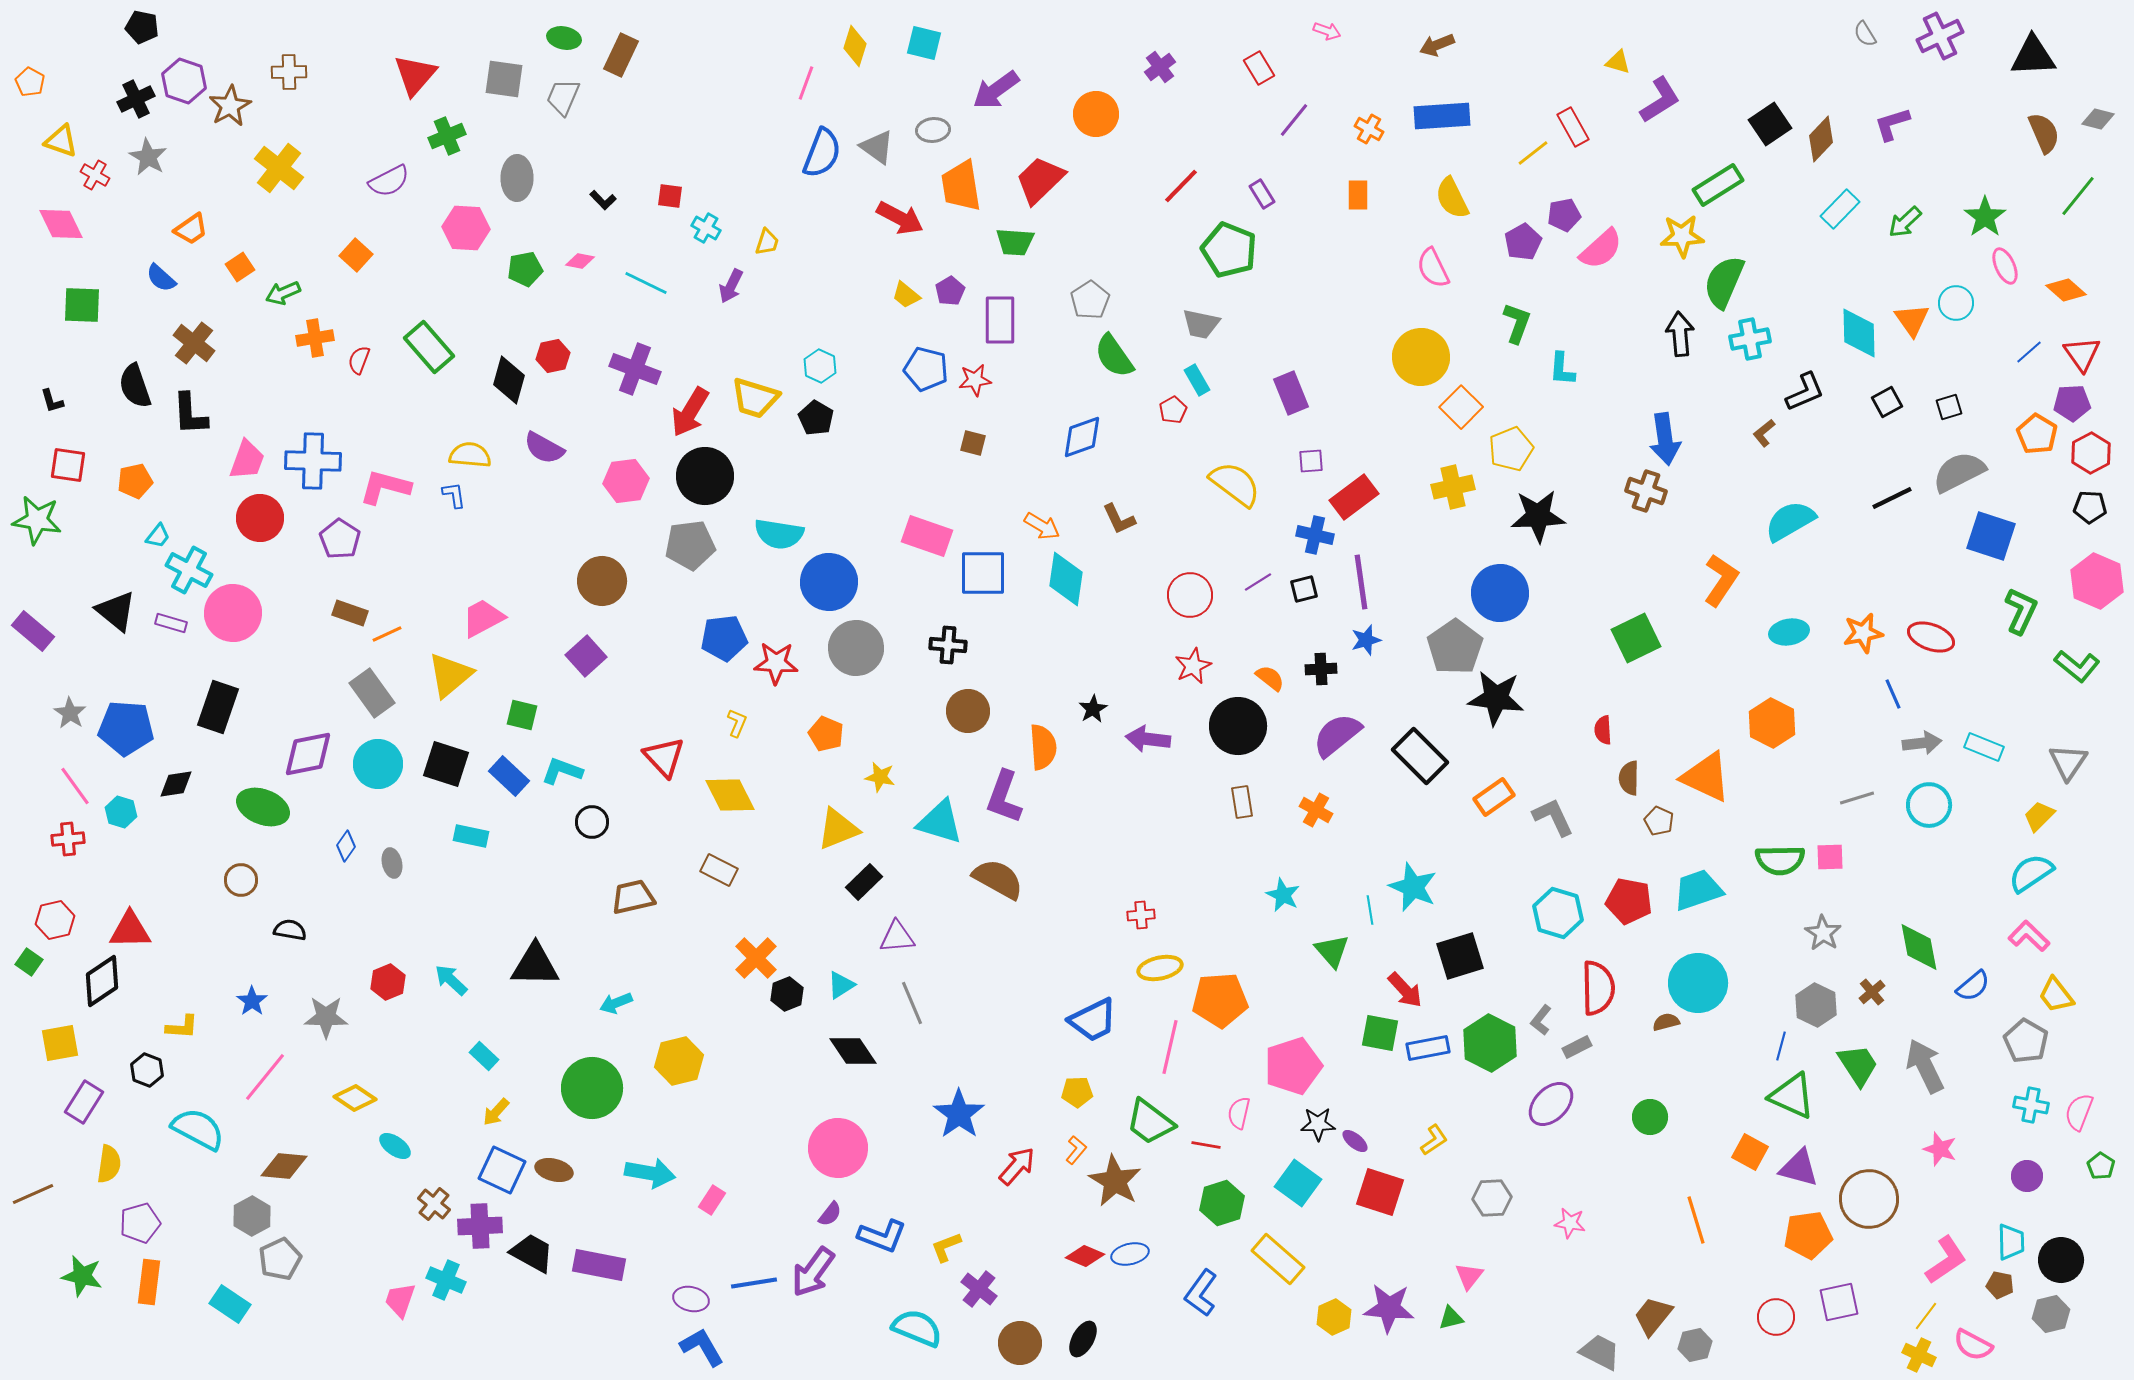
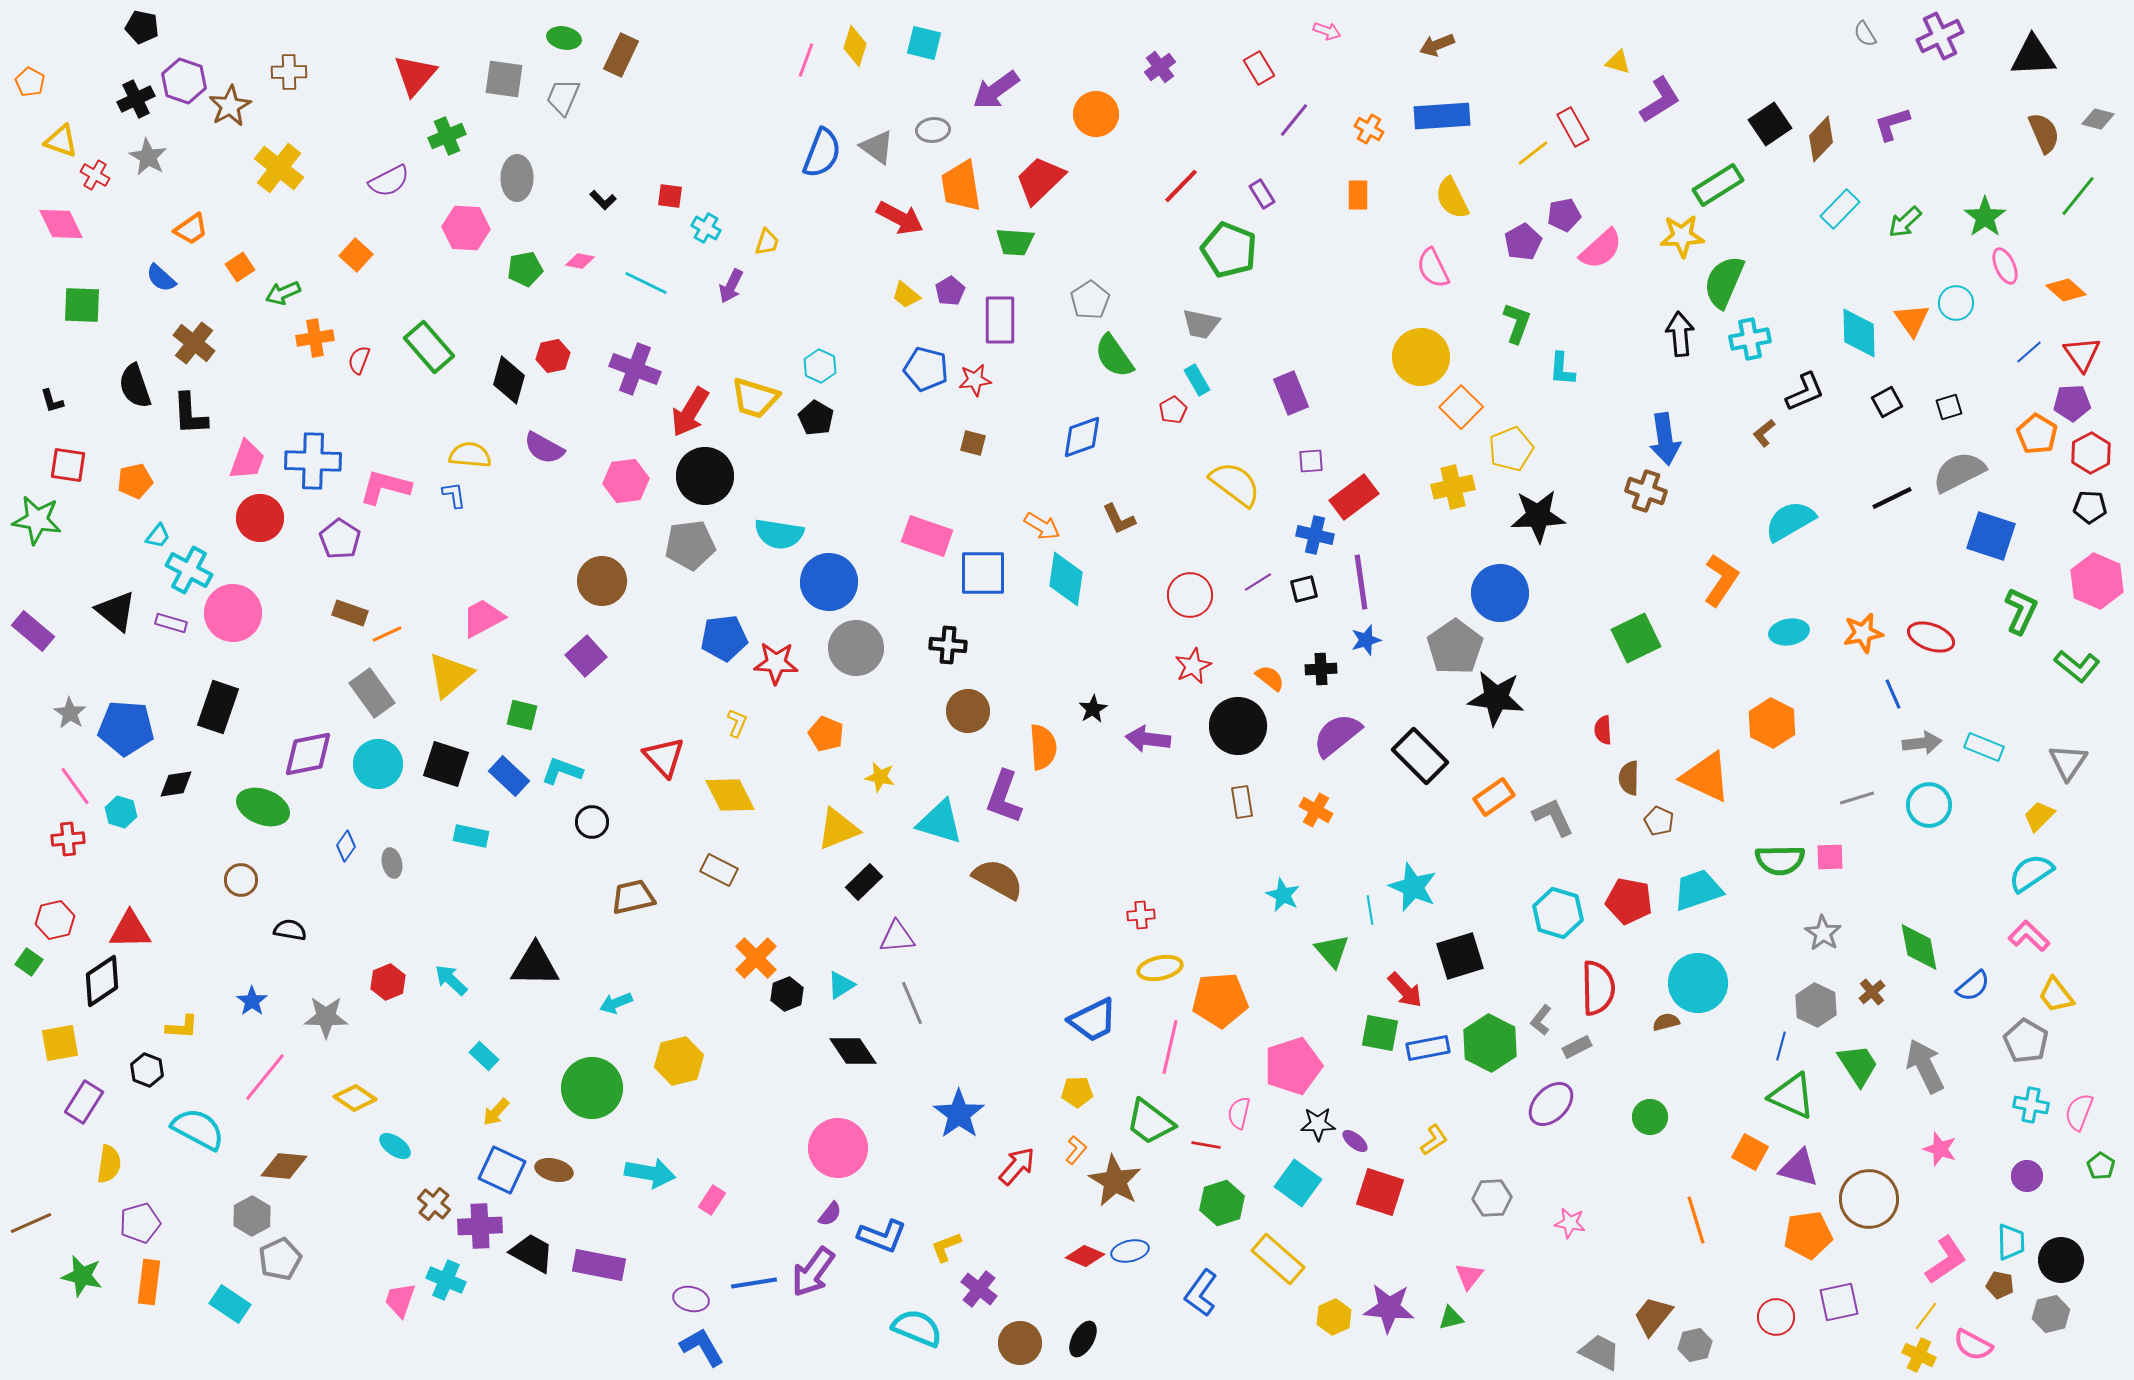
pink line at (806, 83): moved 23 px up
brown line at (33, 1194): moved 2 px left, 29 px down
blue ellipse at (1130, 1254): moved 3 px up
